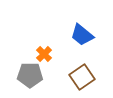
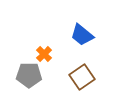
gray pentagon: moved 1 px left
